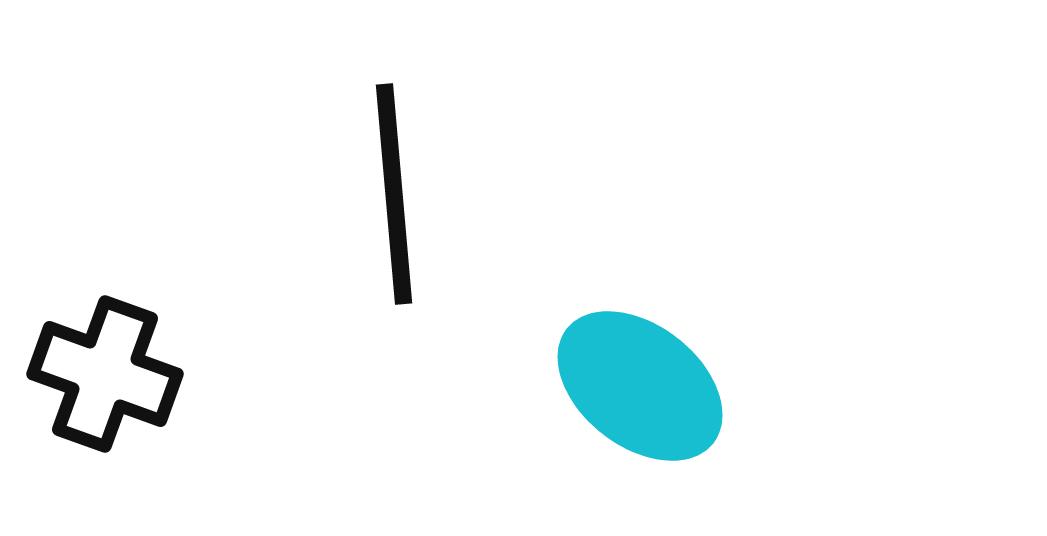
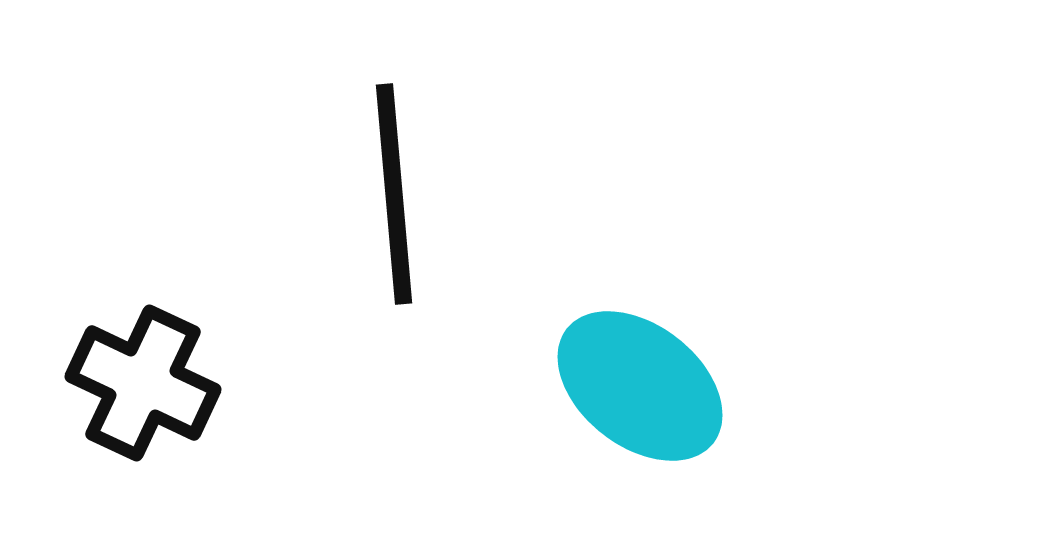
black cross: moved 38 px right, 9 px down; rotated 5 degrees clockwise
